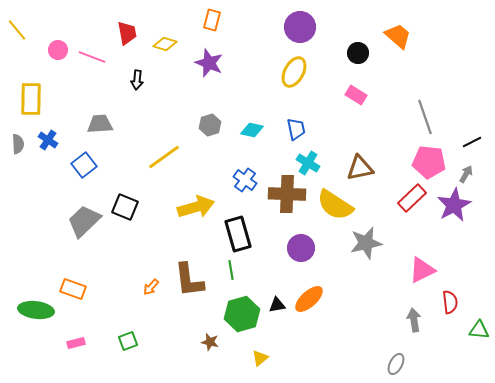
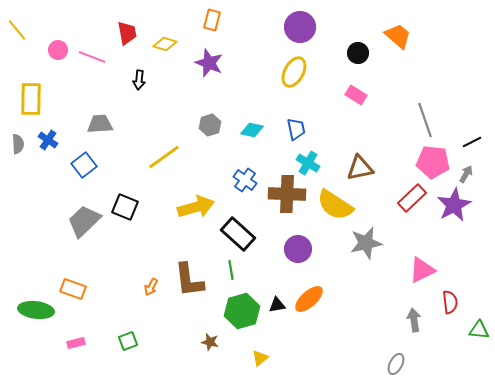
black arrow at (137, 80): moved 2 px right
gray line at (425, 117): moved 3 px down
pink pentagon at (429, 162): moved 4 px right
black rectangle at (238, 234): rotated 32 degrees counterclockwise
purple circle at (301, 248): moved 3 px left, 1 px down
orange arrow at (151, 287): rotated 12 degrees counterclockwise
green hexagon at (242, 314): moved 3 px up
